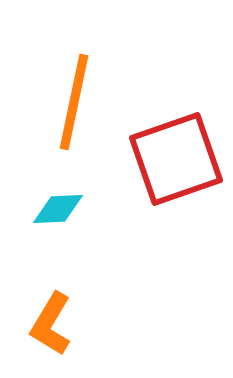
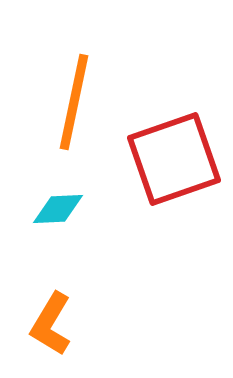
red square: moved 2 px left
